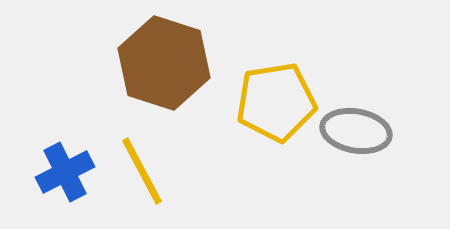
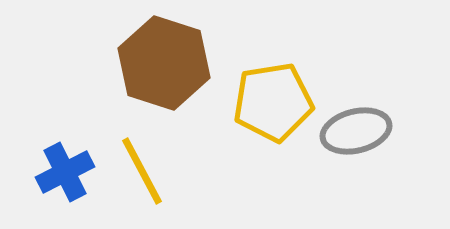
yellow pentagon: moved 3 px left
gray ellipse: rotated 24 degrees counterclockwise
